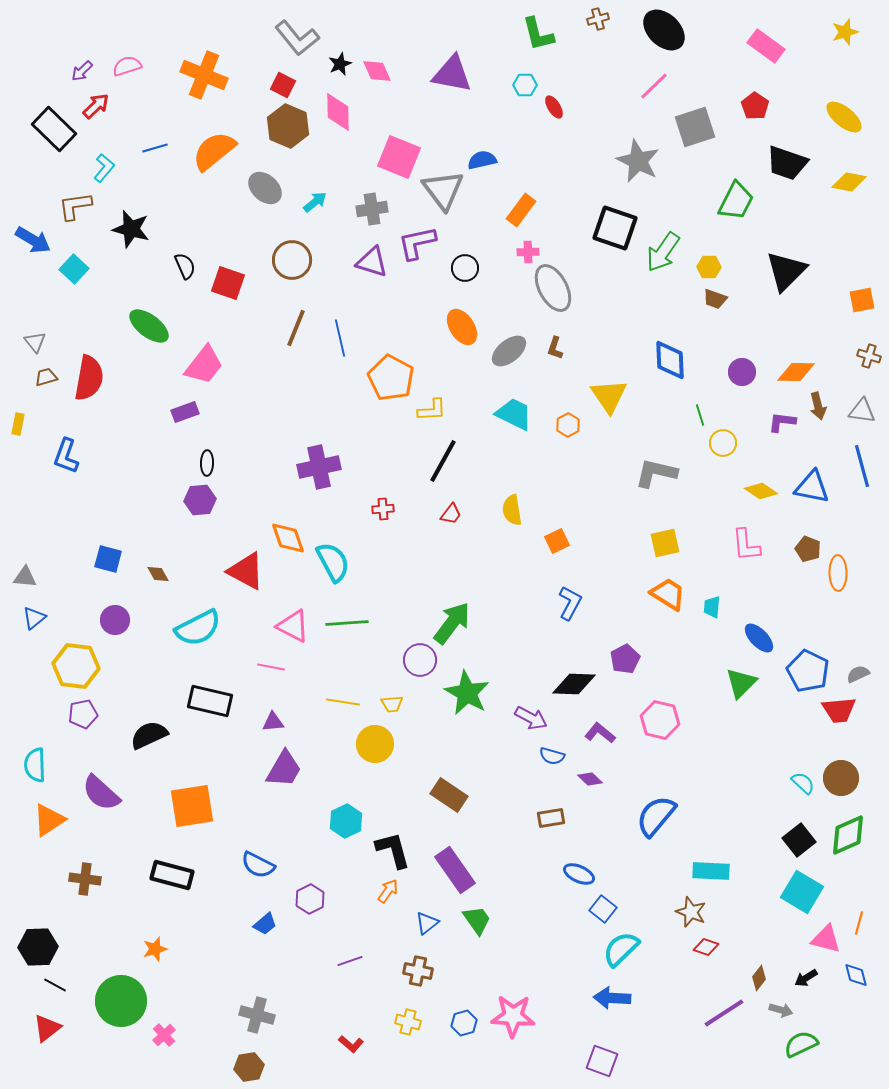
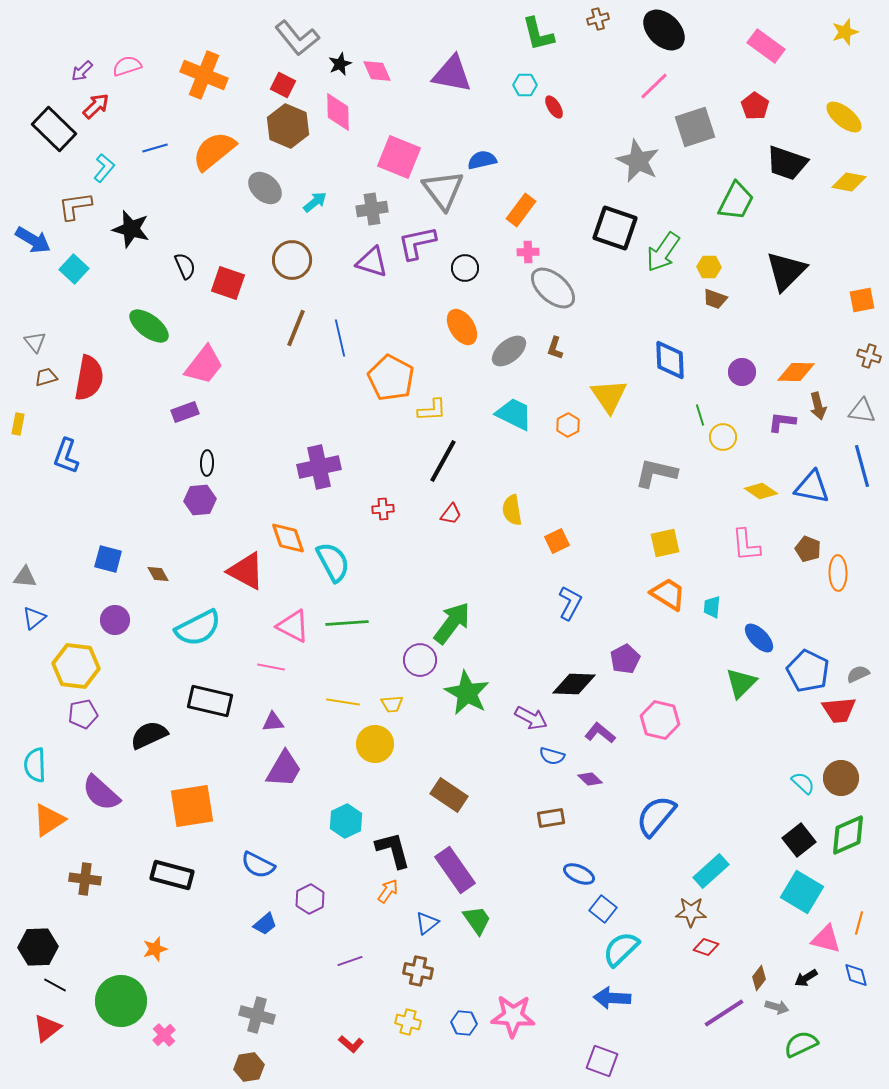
gray ellipse at (553, 288): rotated 21 degrees counterclockwise
yellow circle at (723, 443): moved 6 px up
cyan rectangle at (711, 871): rotated 45 degrees counterclockwise
brown star at (691, 912): rotated 20 degrees counterclockwise
gray arrow at (781, 1010): moved 4 px left, 3 px up
blue hexagon at (464, 1023): rotated 20 degrees clockwise
